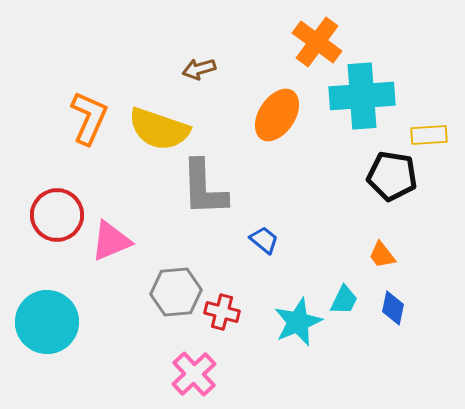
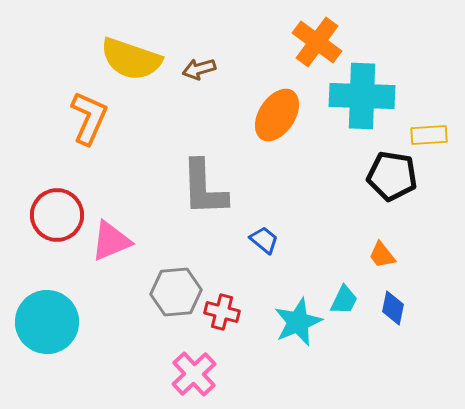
cyan cross: rotated 6 degrees clockwise
yellow semicircle: moved 28 px left, 70 px up
